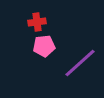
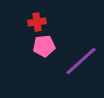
purple line: moved 1 px right, 2 px up
